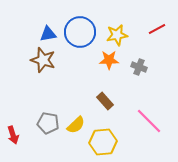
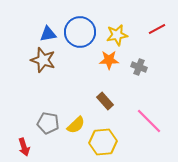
red arrow: moved 11 px right, 12 px down
